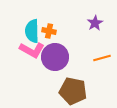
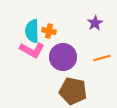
purple circle: moved 8 px right
